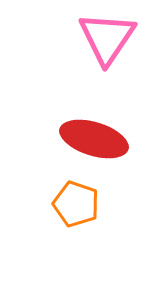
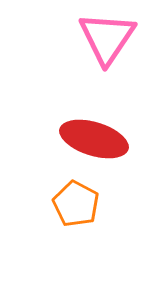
orange pentagon: rotated 9 degrees clockwise
